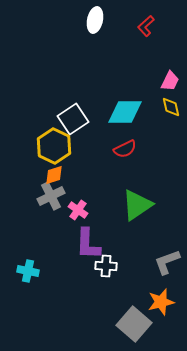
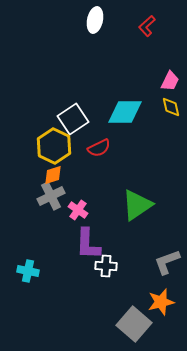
red L-shape: moved 1 px right
red semicircle: moved 26 px left, 1 px up
orange diamond: moved 1 px left
